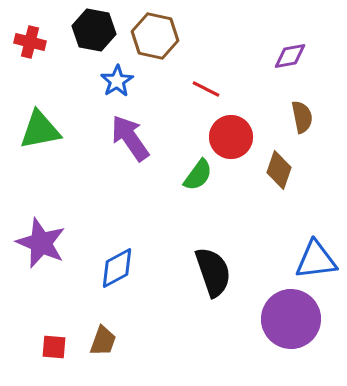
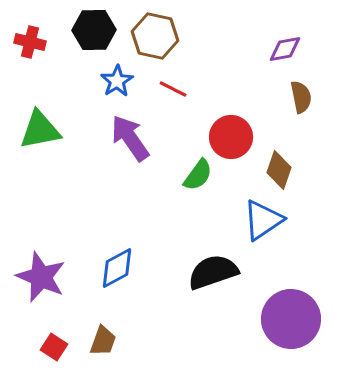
black hexagon: rotated 12 degrees counterclockwise
purple diamond: moved 5 px left, 7 px up
red line: moved 33 px left
brown semicircle: moved 1 px left, 20 px up
purple star: moved 34 px down
blue triangle: moved 53 px left, 40 px up; rotated 27 degrees counterclockwise
black semicircle: rotated 90 degrees counterclockwise
red square: rotated 28 degrees clockwise
